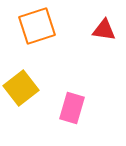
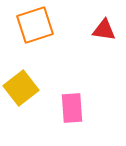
orange square: moved 2 px left, 1 px up
pink rectangle: rotated 20 degrees counterclockwise
